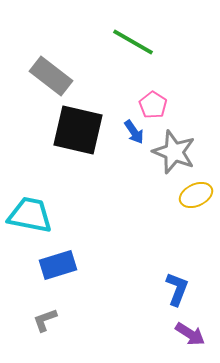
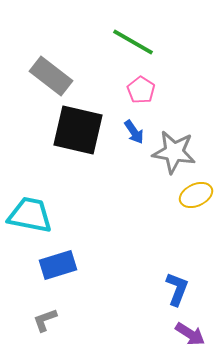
pink pentagon: moved 12 px left, 15 px up
gray star: rotated 12 degrees counterclockwise
